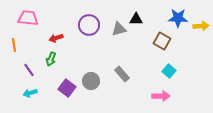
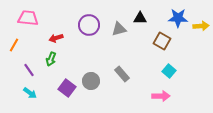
black triangle: moved 4 px right, 1 px up
orange line: rotated 40 degrees clockwise
cyan arrow: rotated 128 degrees counterclockwise
